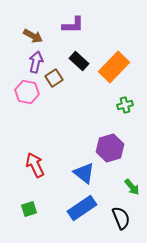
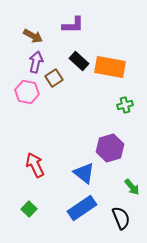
orange rectangle: moved 4 px left; rotated 56 degrees clockwise
green square: rotated 28 degrees counterclockwise
